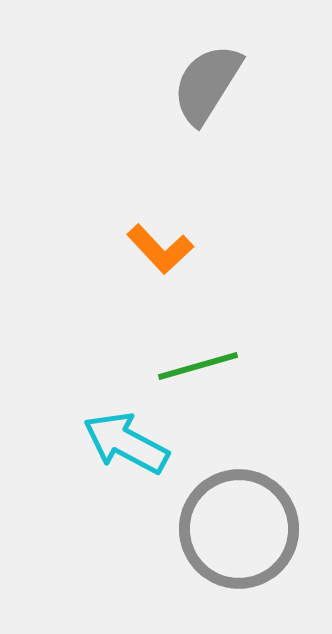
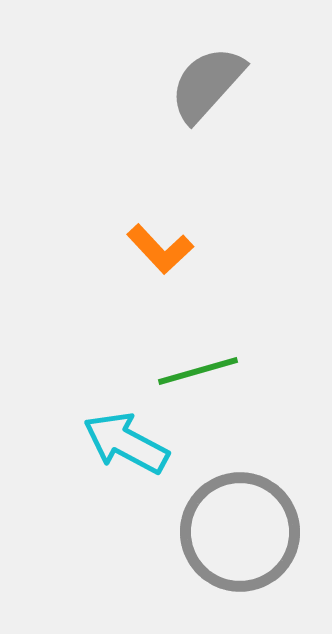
gray semicircle: rotated 10 degrees clockwise
green line: moved 5 px down
gray circle: moved 1 px right, 3 px down
